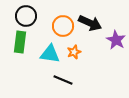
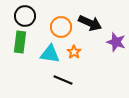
black circle: moved 1 px left
orange circle: moved 2 px left, 1 px down
purple star: moved 2 px down; rotated 12 degrees counterclockwise
orange star: rotated 16 degrees counterclockwise
